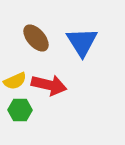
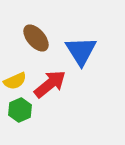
blue triangle: moved 1 px left, 9 px down
red arrow: moved 1 px right, 1 px up; rotated 52 degrees counterclockwise
green hexagon: rotated 25 degrees counterclockwise
